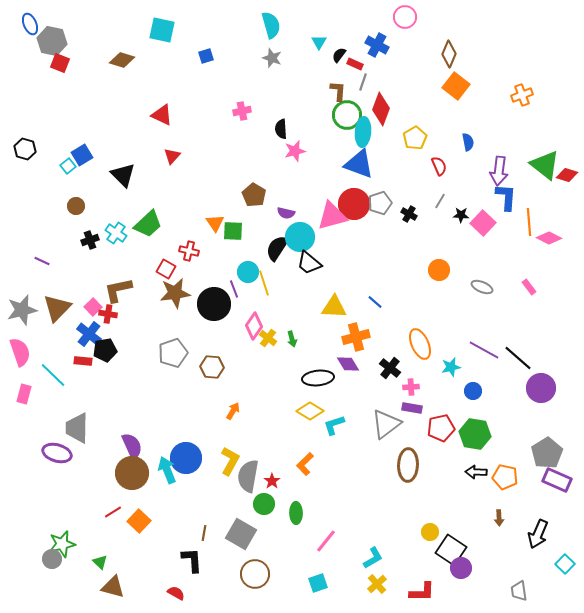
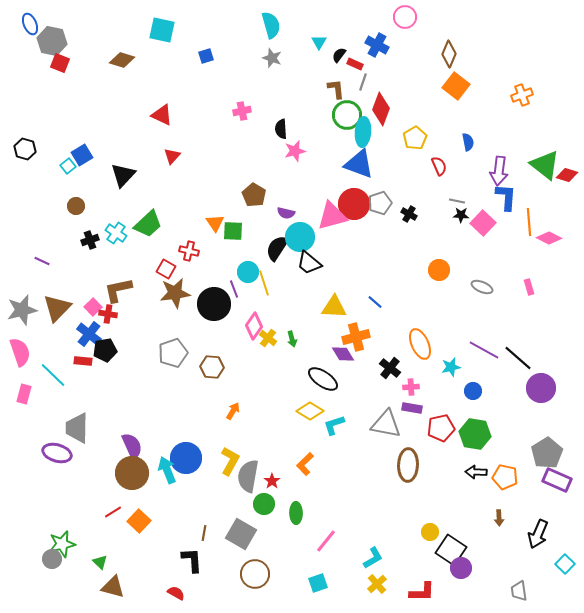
brown L-shape at (338, 91): moved 2 px left, 2 px up; rotated 10 degrees counterclockwise
black triangle at (123, 175): rotated 28 degrees clockwise
gray line at (440, 201): moved 17 px right; rotated 70 degrees clockwise
pink rectangle at (529, 287): rotated 21 degrees clockwise
purple diamond at (348, 364): moved 5 px left, 10 px up
black ellipse at (318, 378): moved 5 px right, 1 px down; rotated 40 degrees clockwise
gray triangle at (386, 424): rotated 48 degrees clockwise
